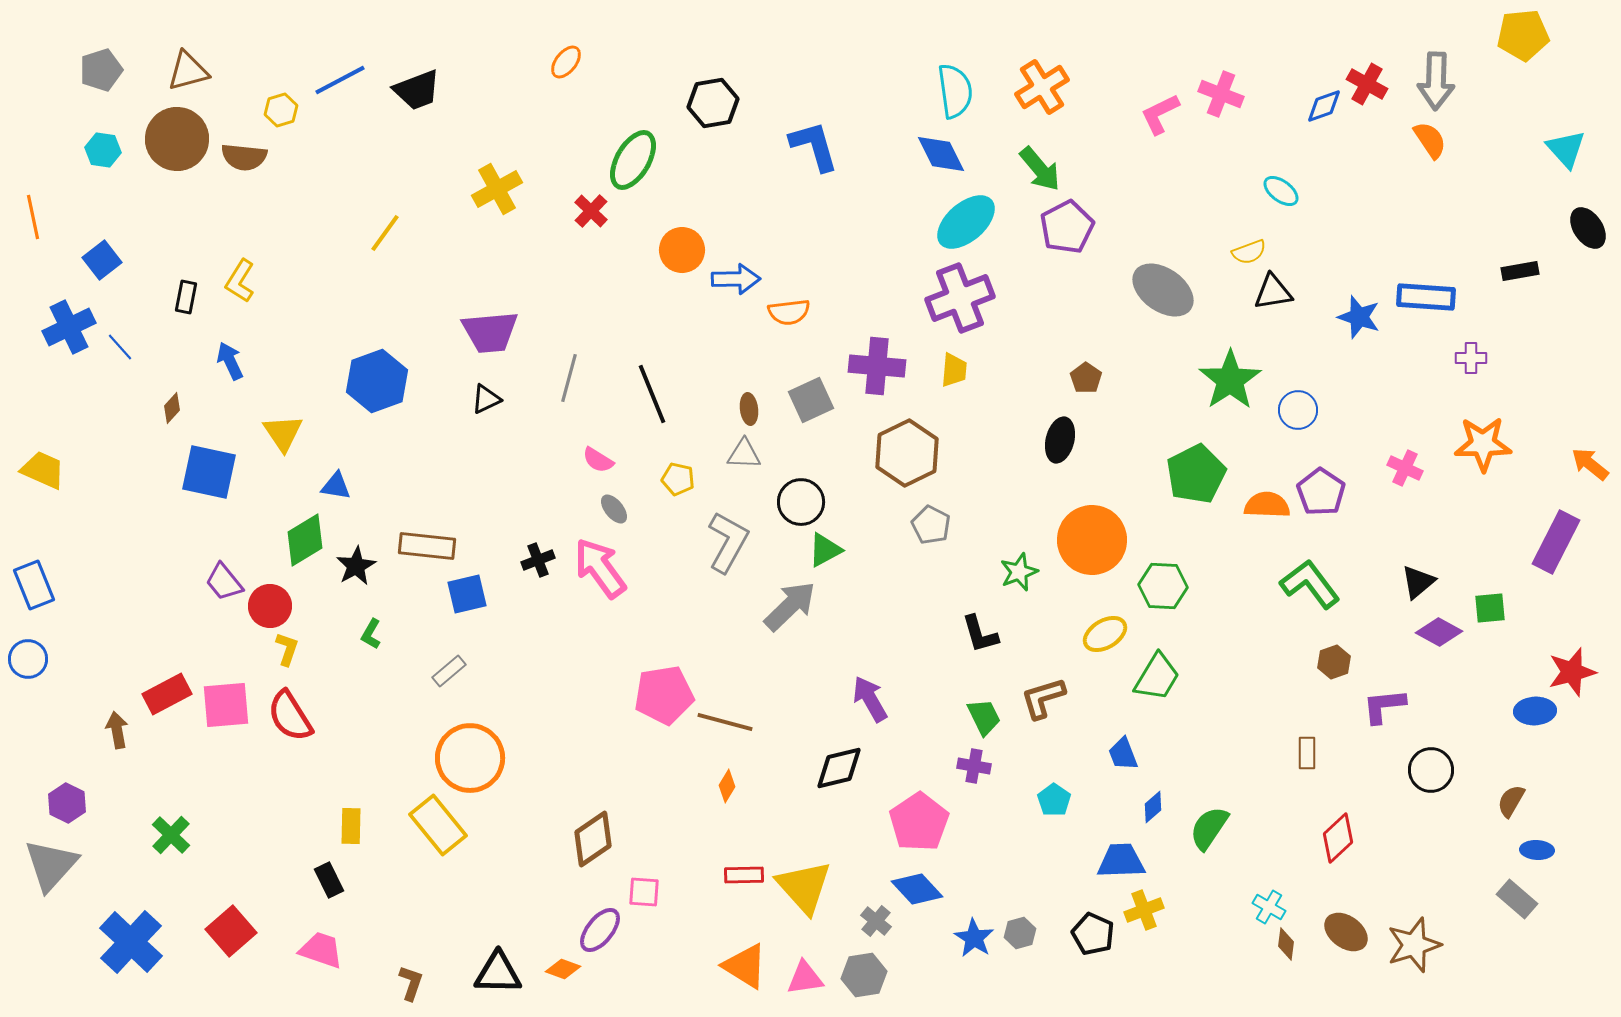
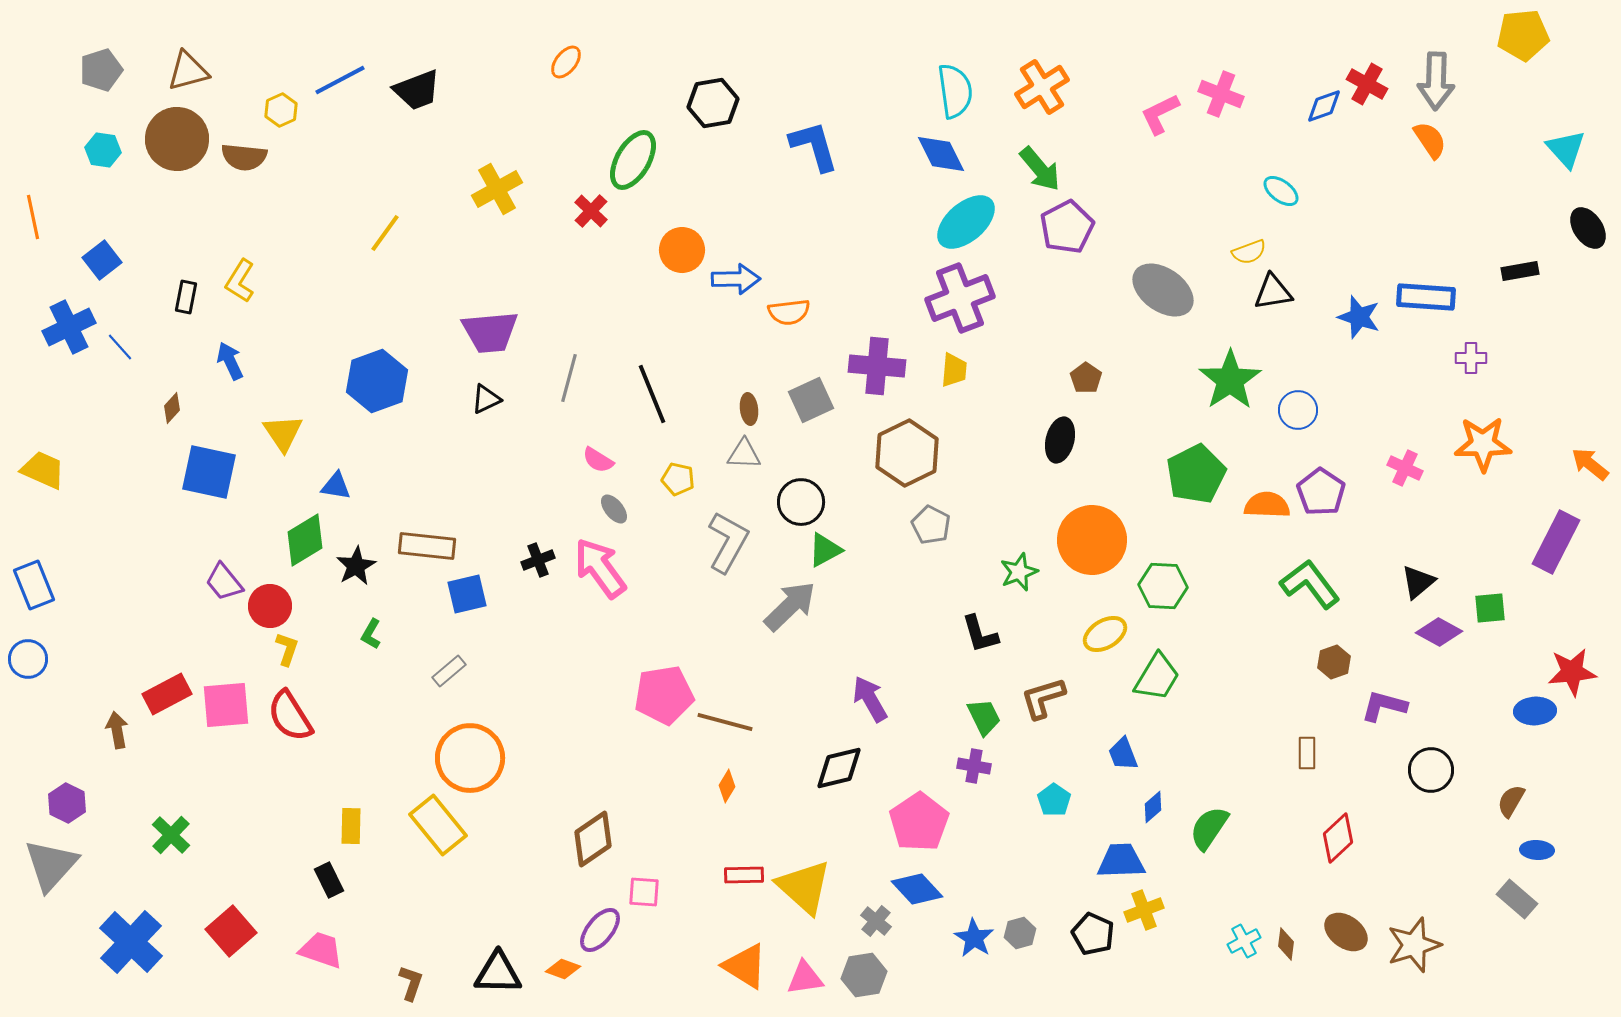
yellow hexagon at (281, 110): rotated 8 degrees counterclockwise
red star at (1572, 672): rotated 9 degrees clockwise
purple L-shape at (1384, 706): rotated 21 degrees clockwise
yellow triangle at (804, 887): rotated 6 degrees counterclockwise
cyan cross at (1269, 907): moved 25 px left, 34 px down; rotated 32 degrees clockwise
